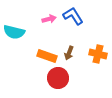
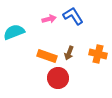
cyan semicircle: rotated 145 degrees clockwise
